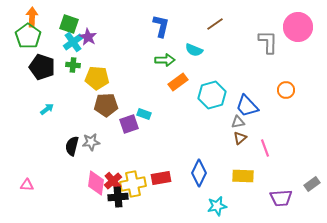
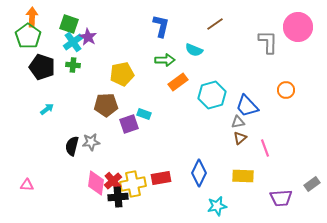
yellow pentagon: moved 25 px right, 4 px up; rotated 15 degrees counterclockwise
